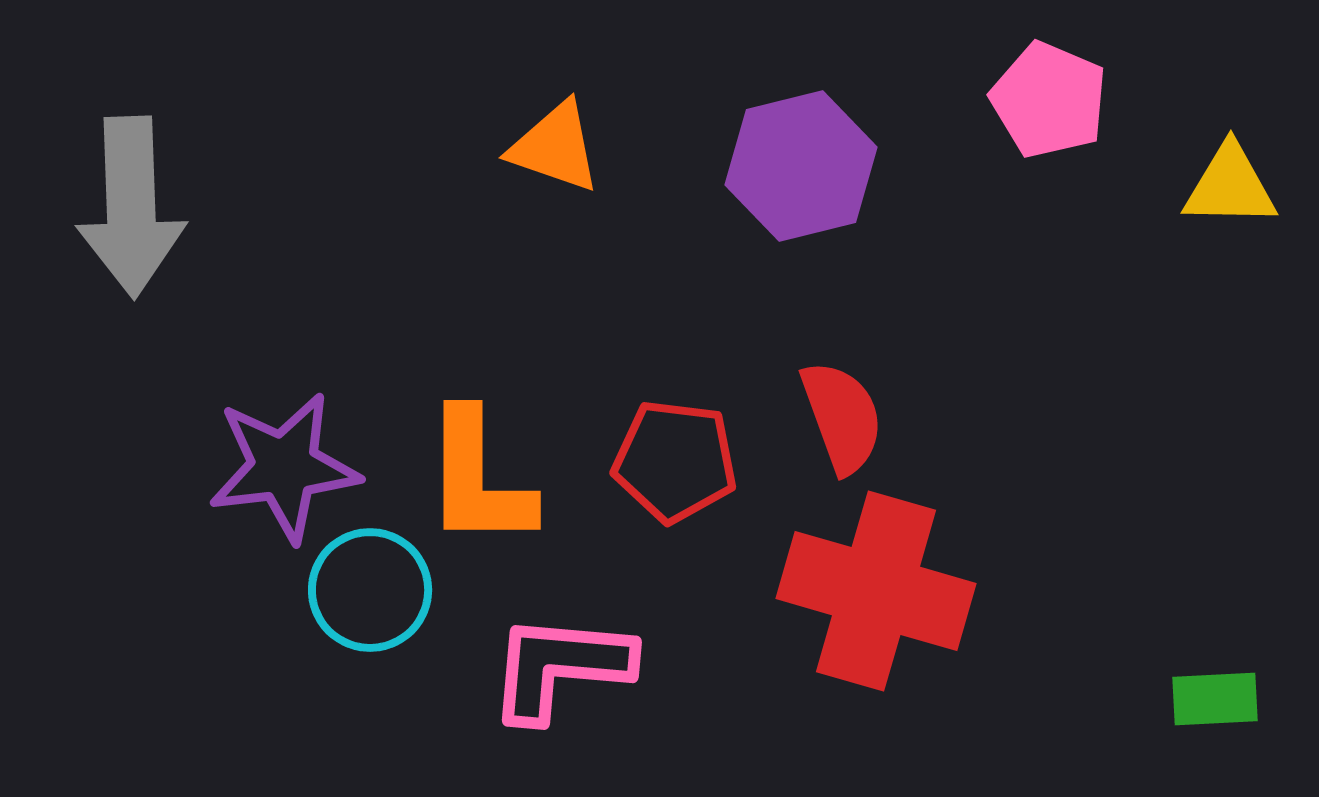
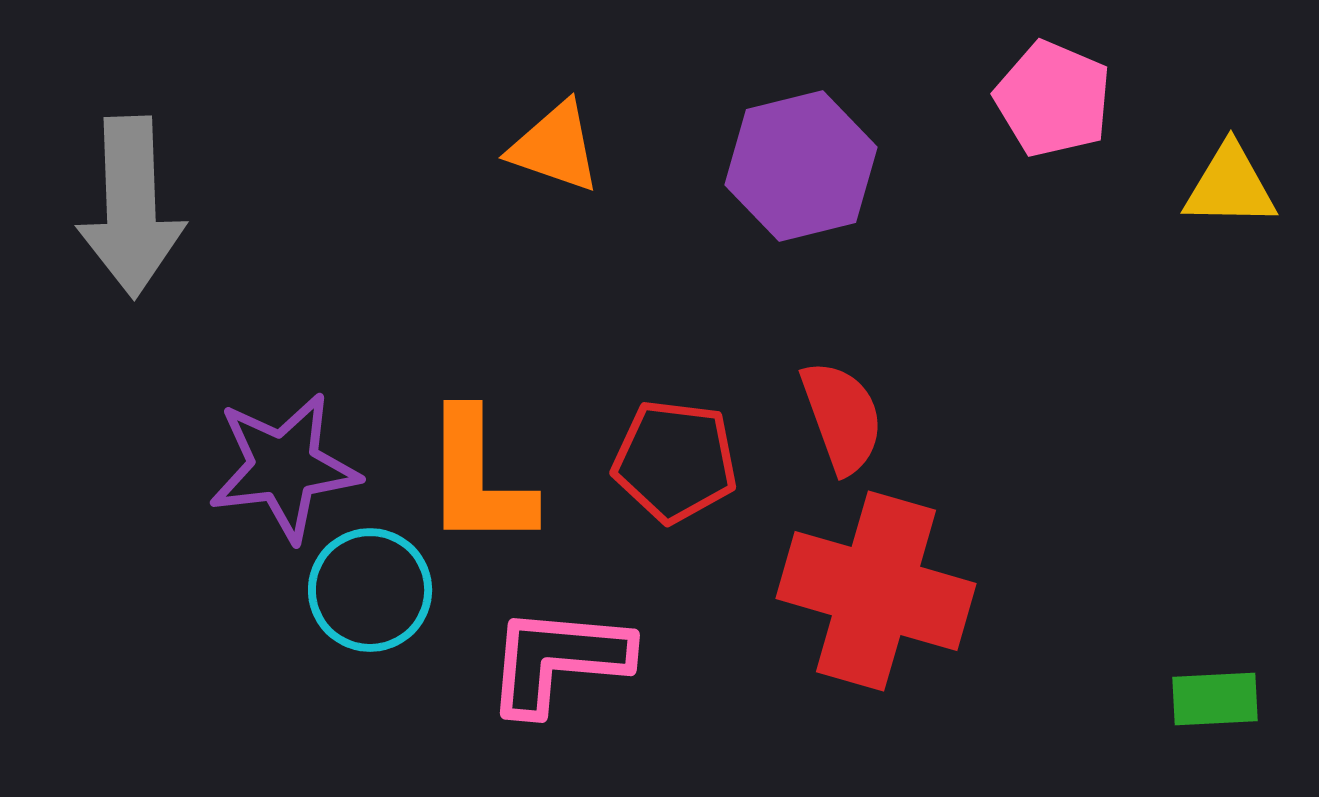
pink pentagon: moved 4 px right, 1 px up
pink L-shape: moved 2 px left, 7 px up
